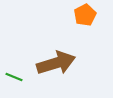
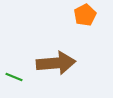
brown arrow: rotated 12 degrees clockwise
